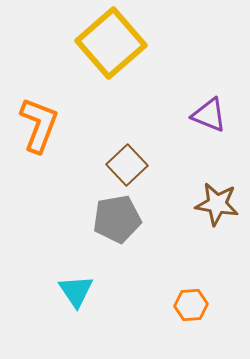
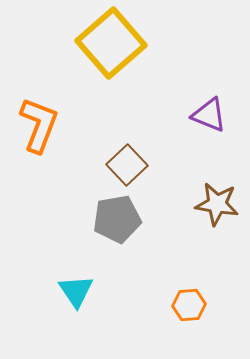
orange hexagon: moved 2 px left
